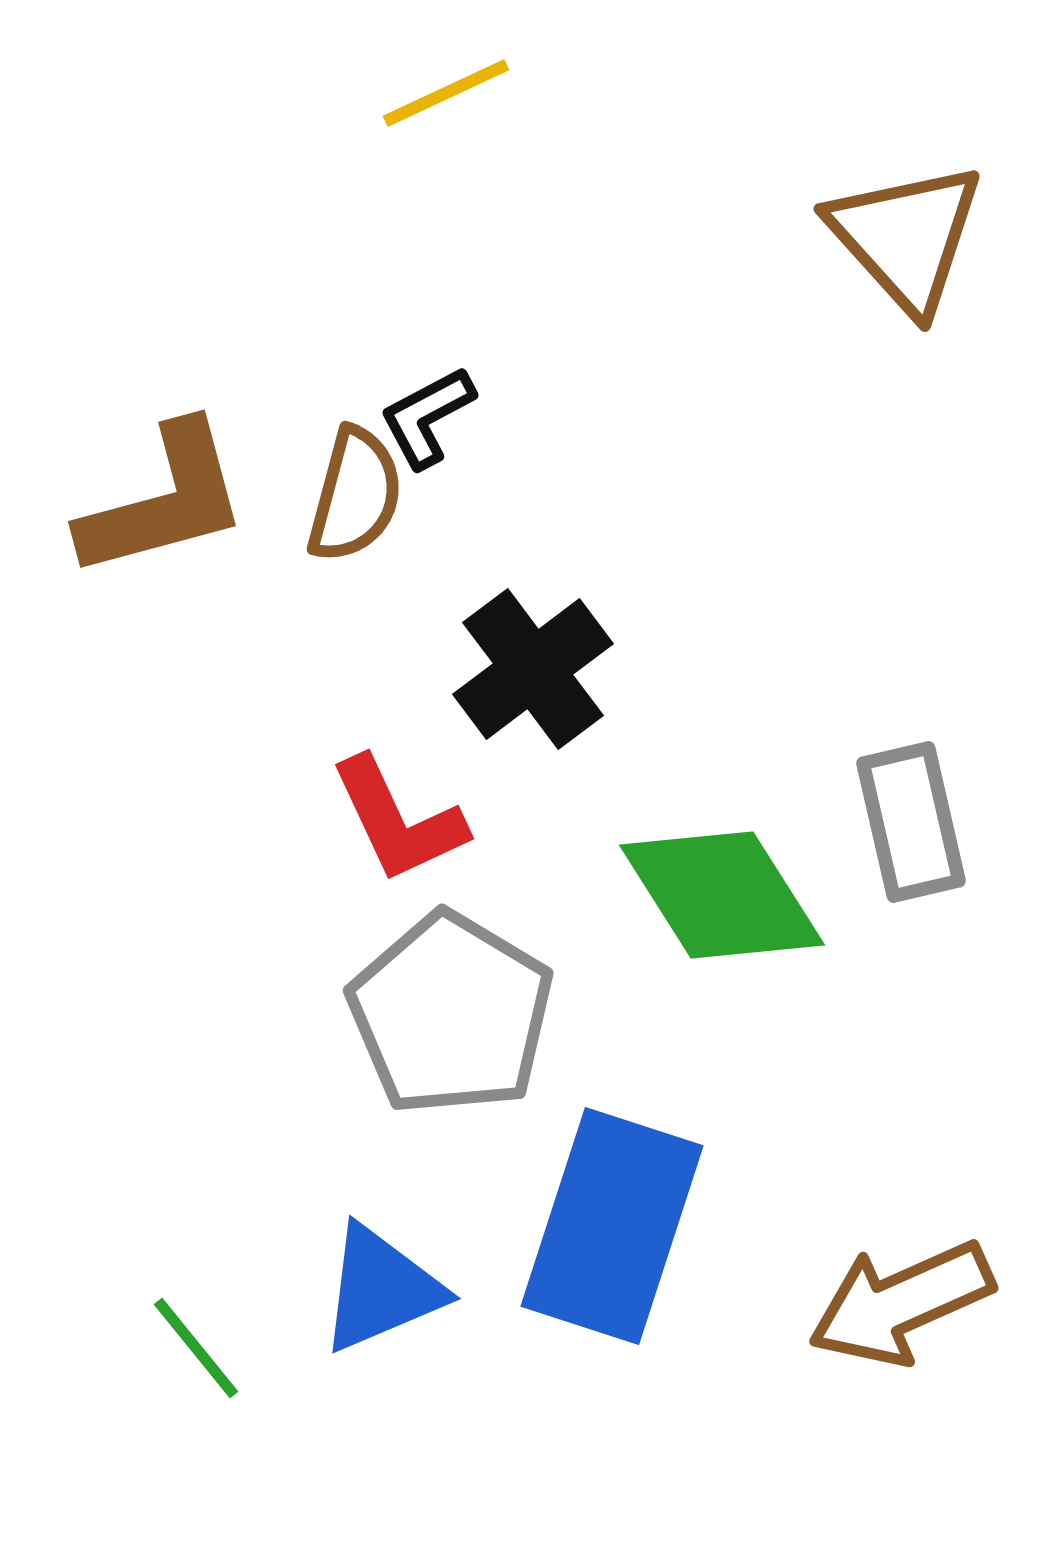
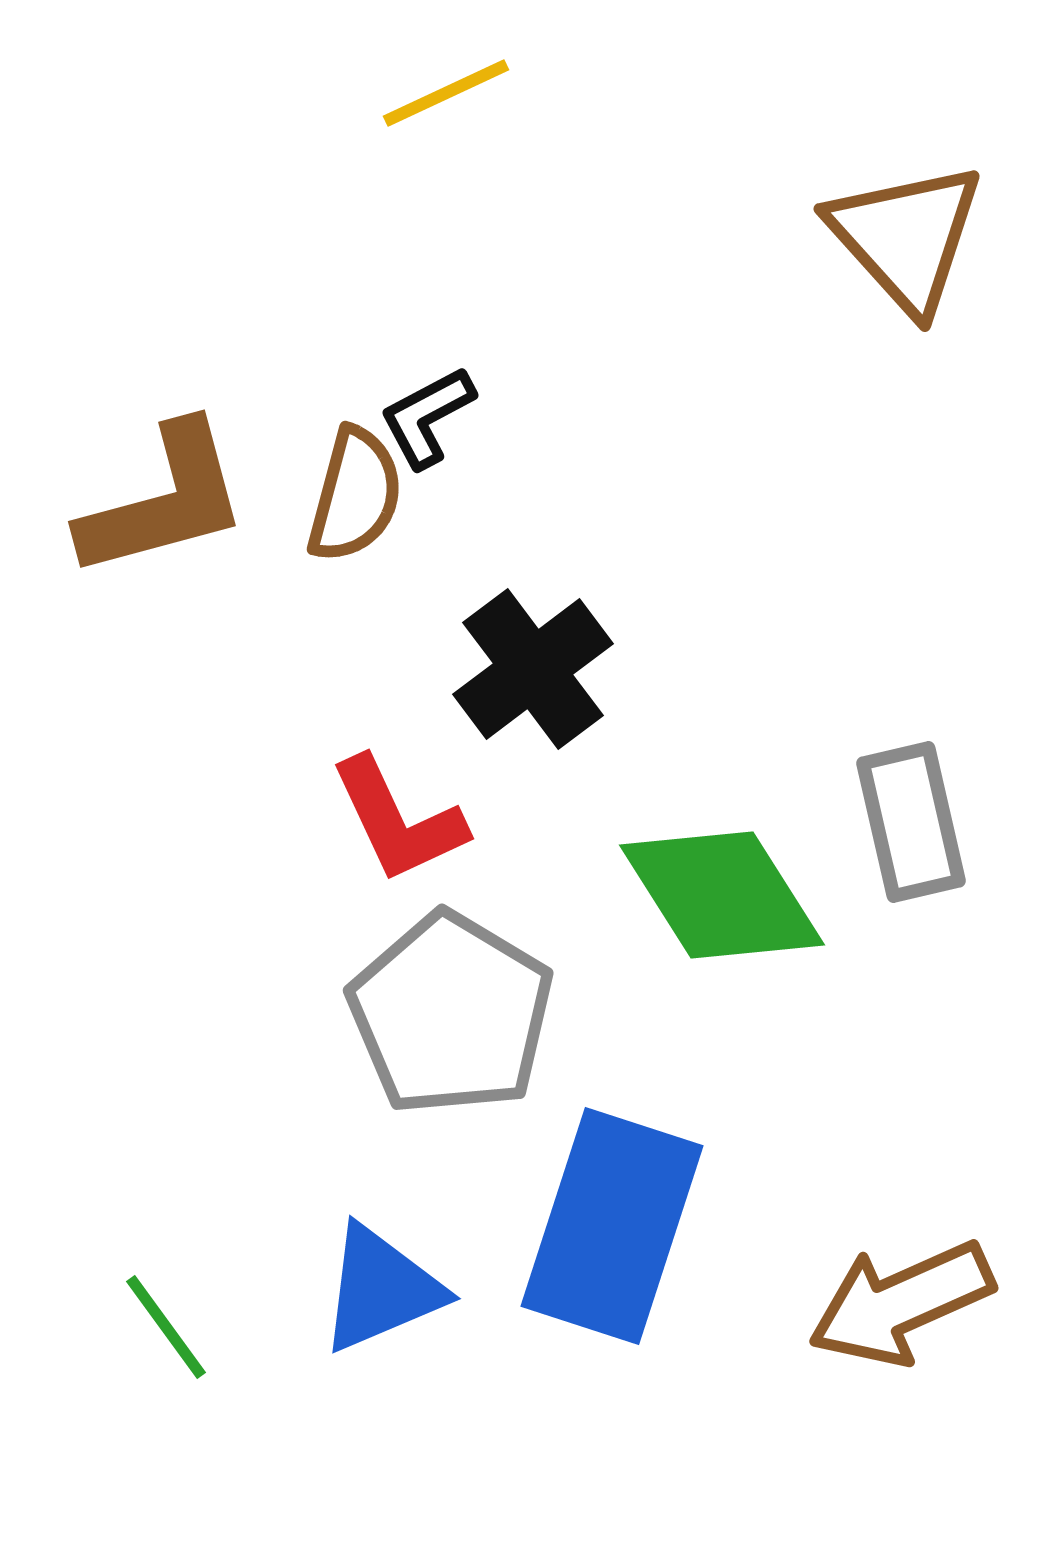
green line: moved 30 px left, 21 px up; rotated 3 degrees clockwise
